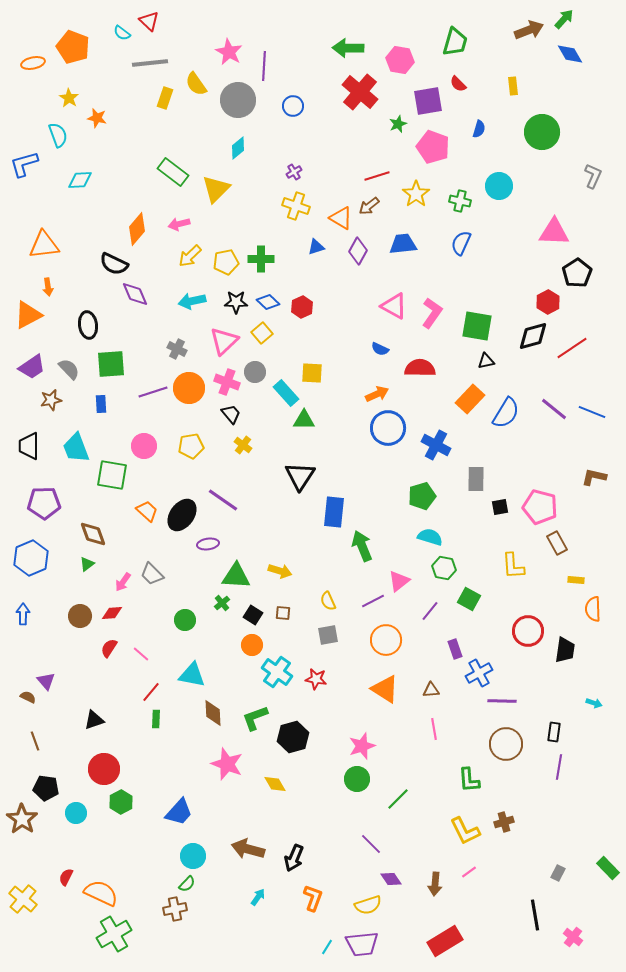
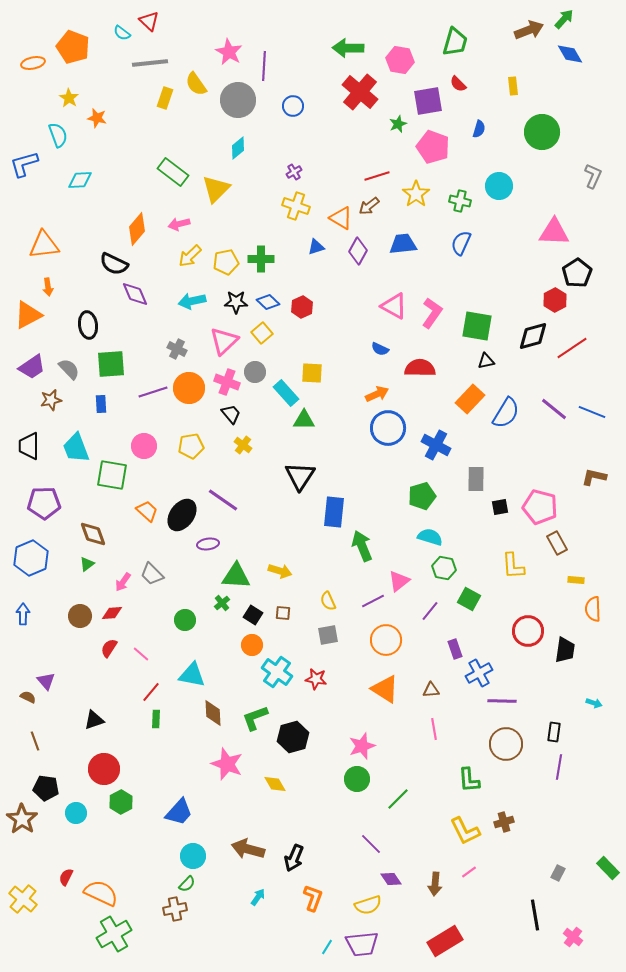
red hexagon at (548, 302): moved 7 px right, 2 px up
